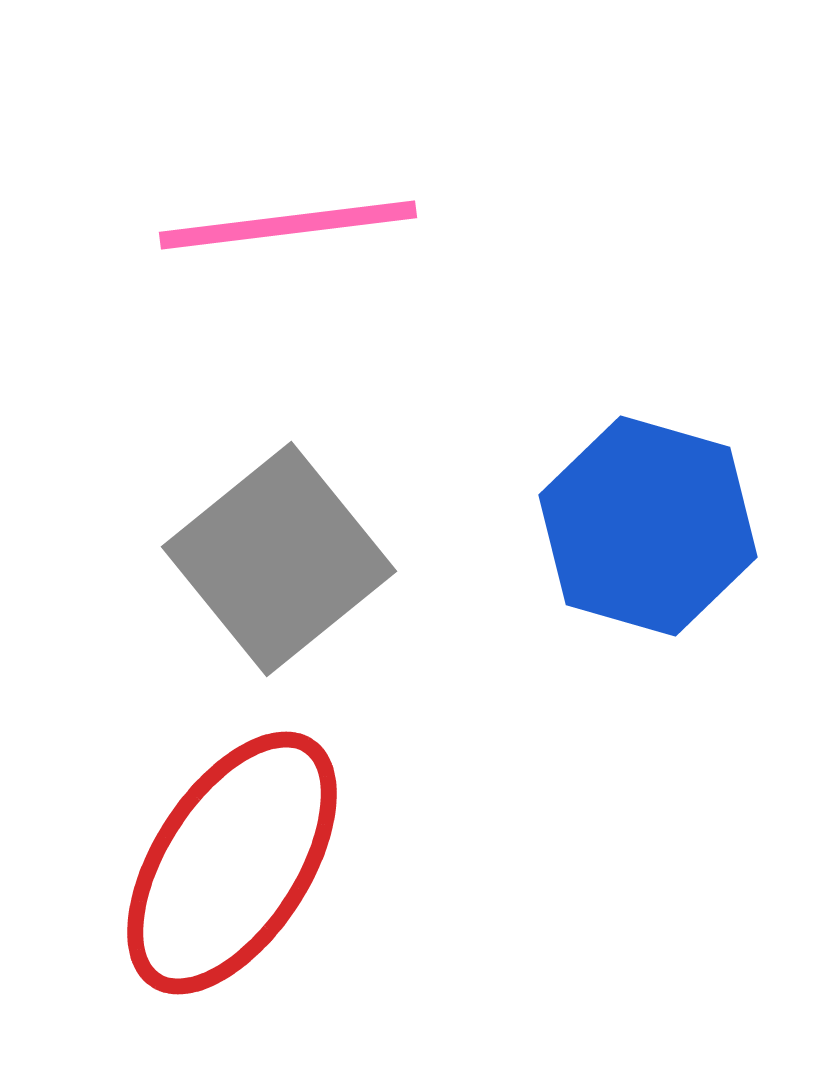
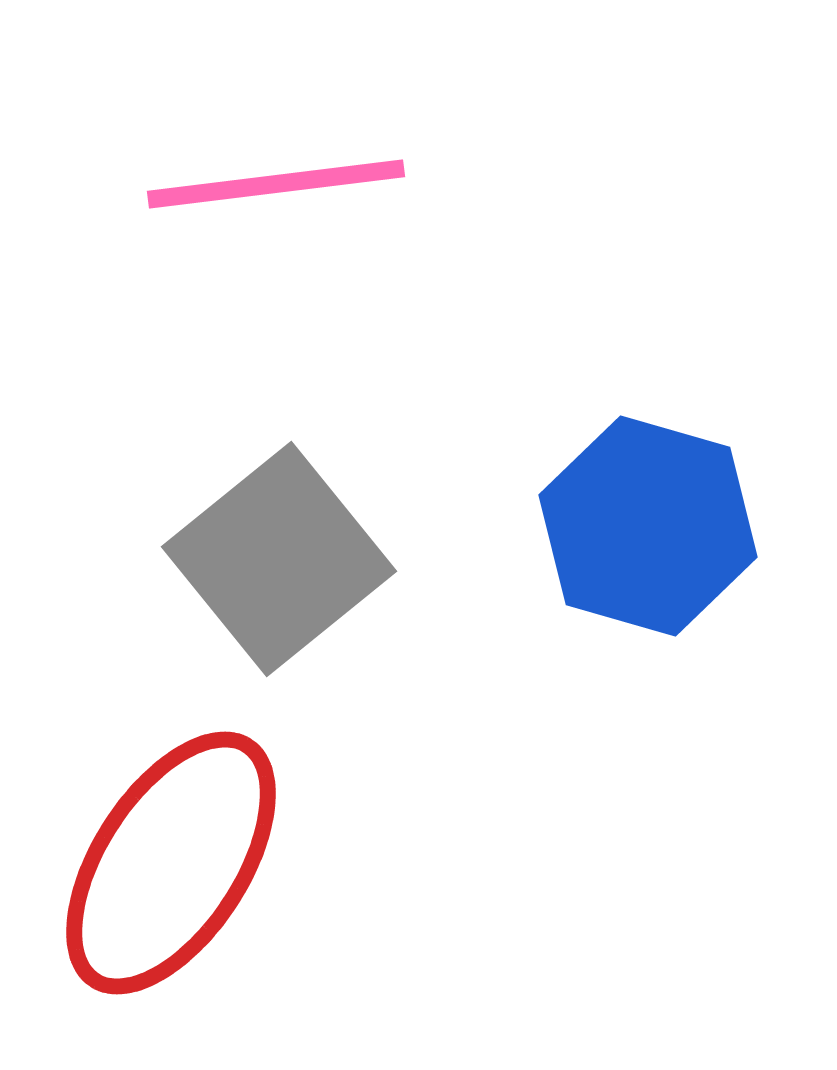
pink line: moved 12 px left, 41 px up
red ellipse: moved 61 px left
